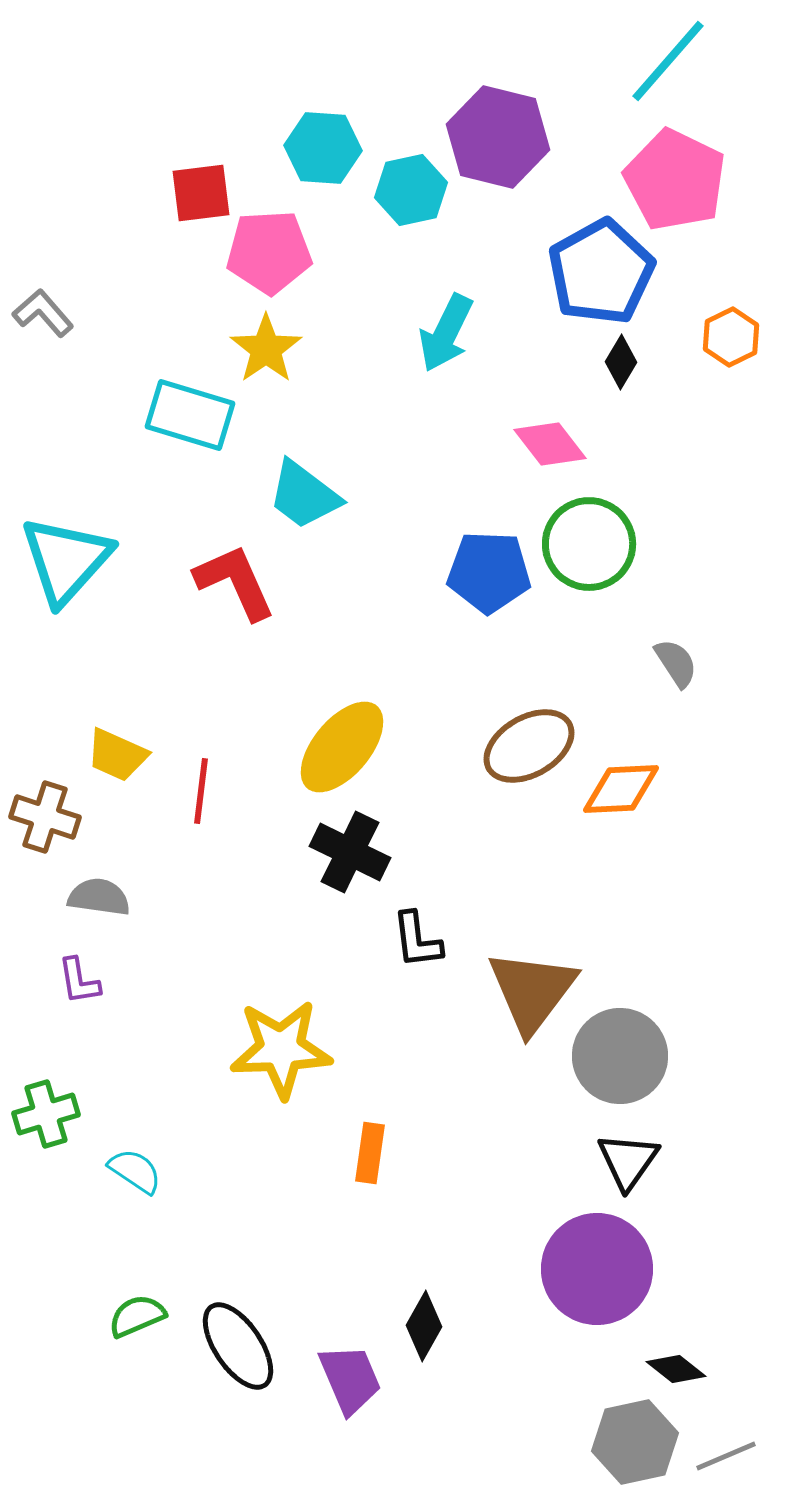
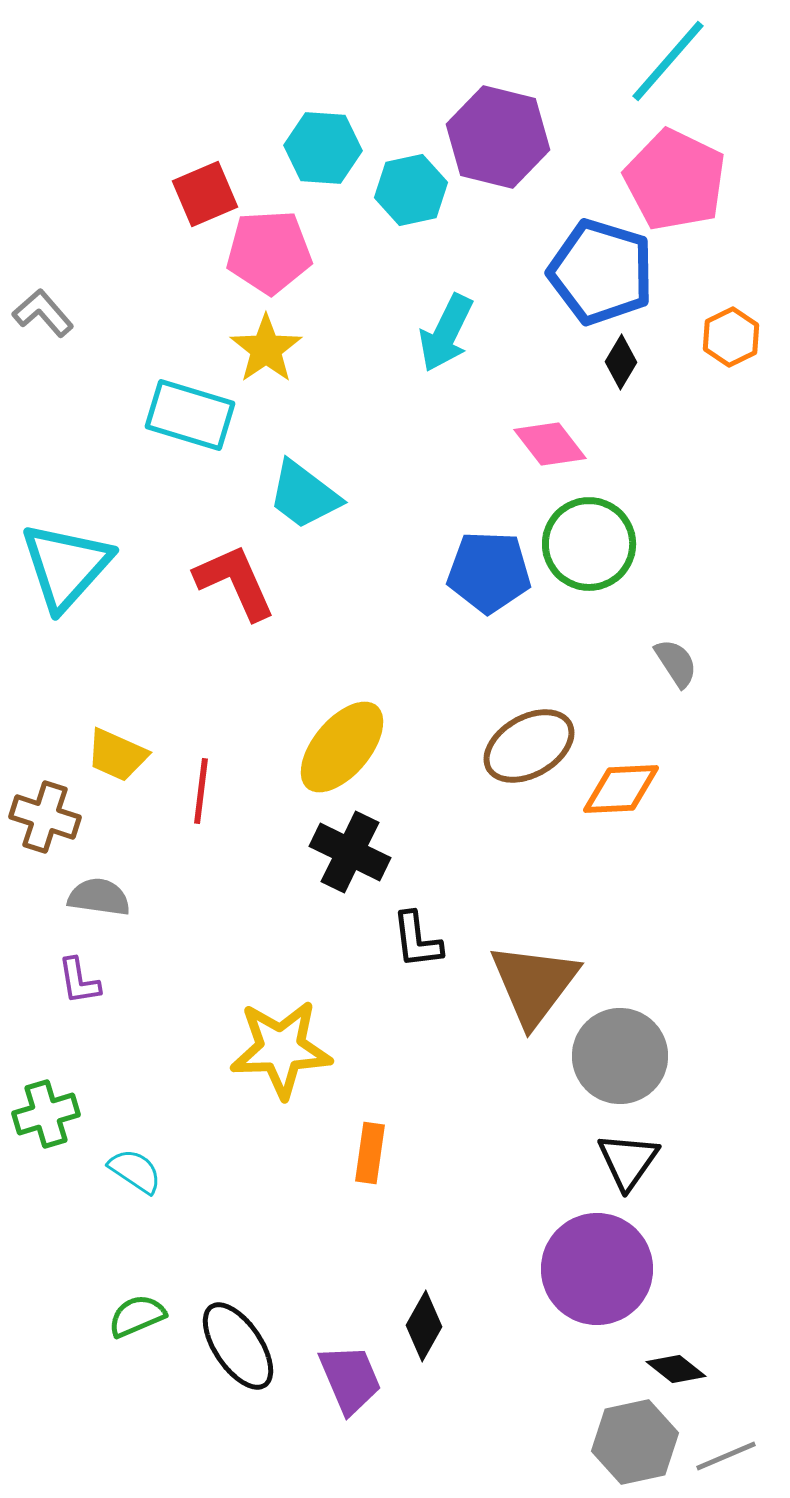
red square at (201, 193): moved 4 px right, 1 px down; rotated 16 degrees counterclockwise
blue pentagon at (601, 272): rotated 26 degrees counterclockwise
cyan triangle at (66, 560): moved 6 px down
brown triangle at (532, 991): moved 2 px right, 7 px up
